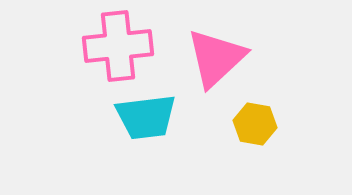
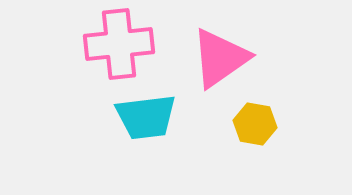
pink cross: moved 1 px right, 2 px up
pink triangle: moved 4 px right; rotated 8 degrees clockwise
